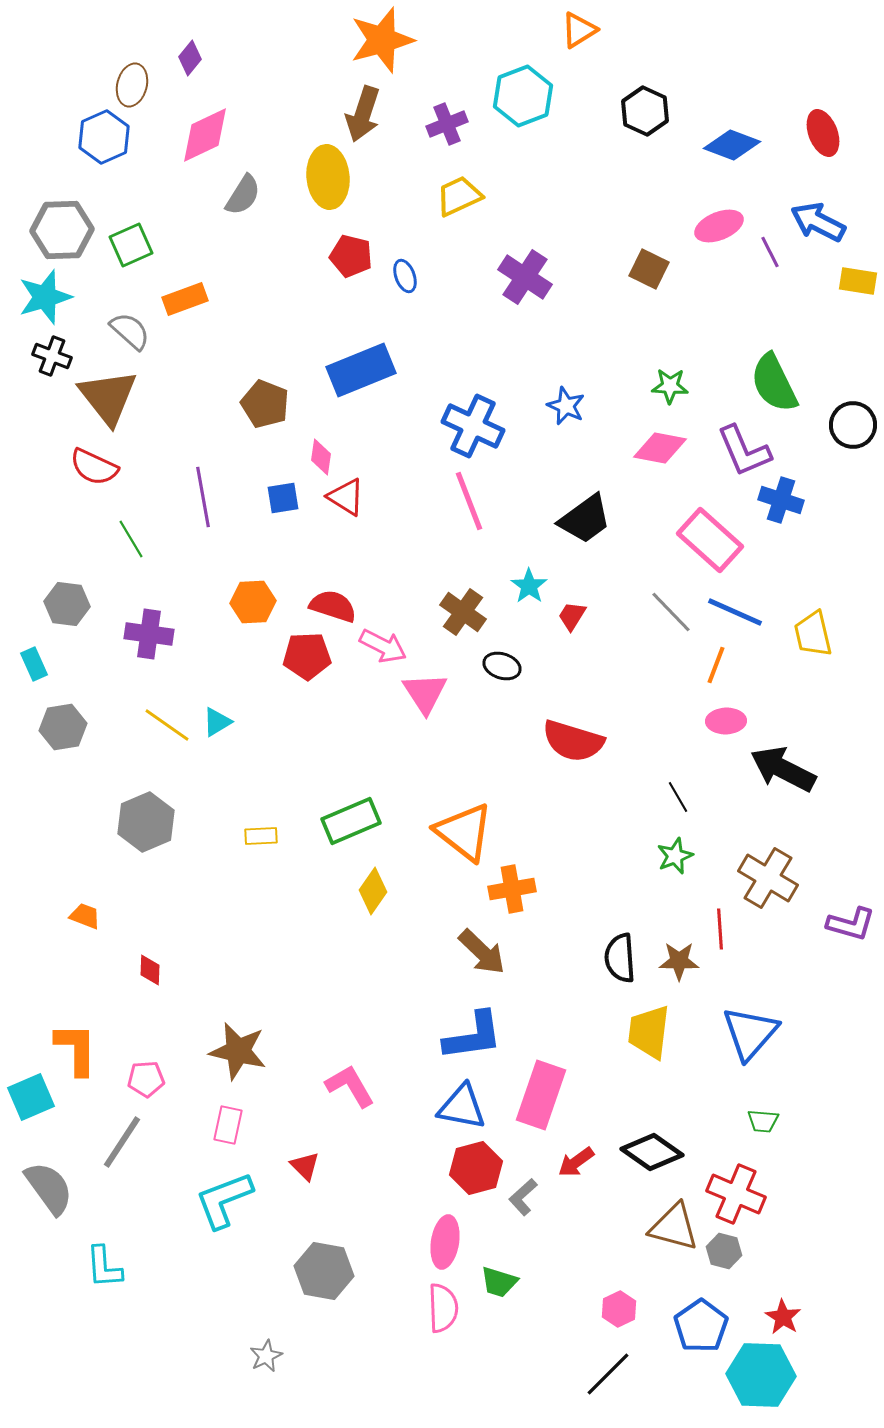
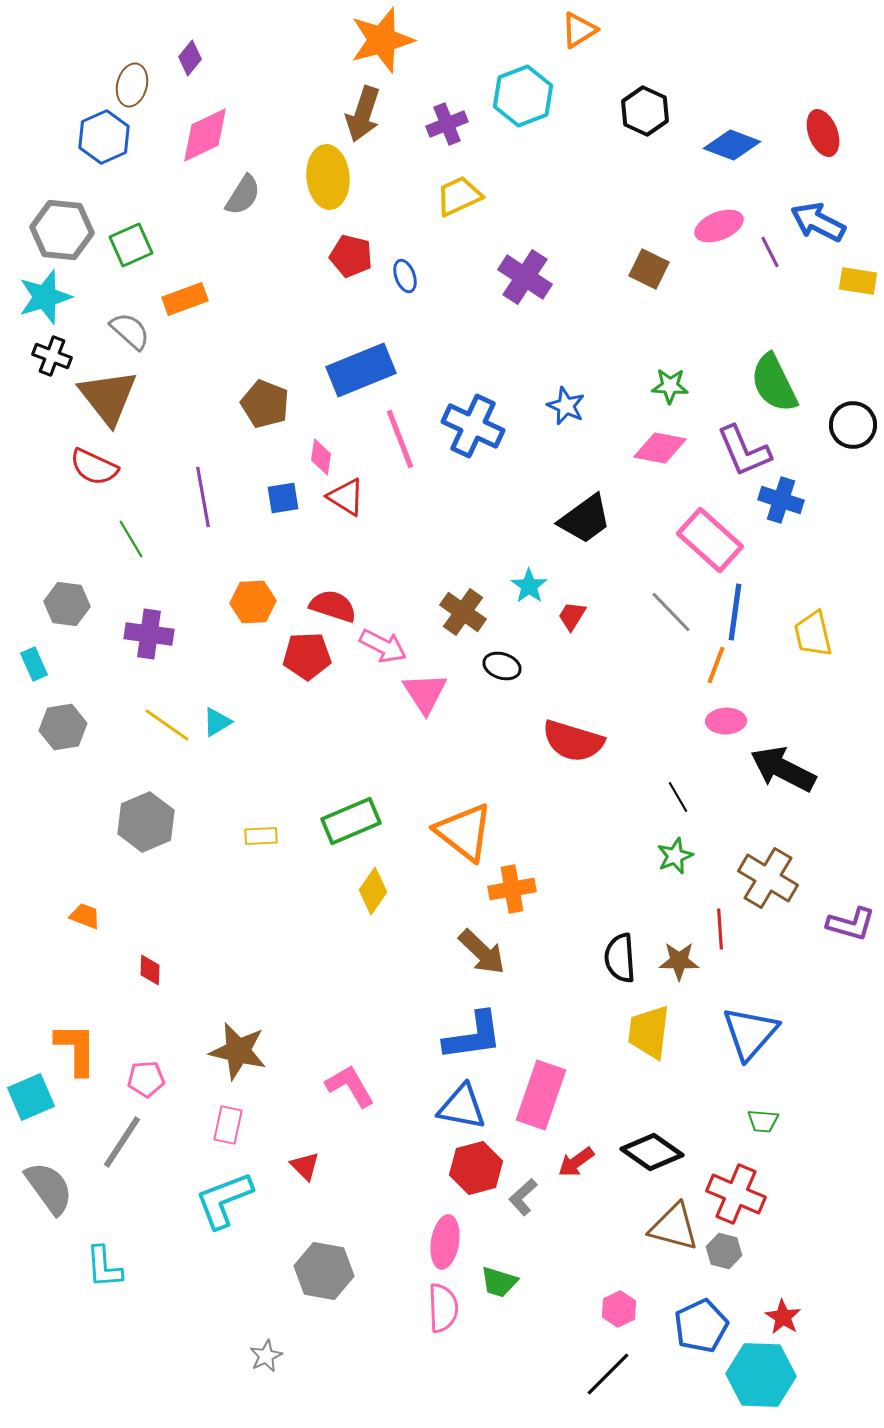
gray hexagon at (62, 230): rotated 8 degrees clockwise
pink line at (469, 501): moved 69 px left, 62 px up
blue line at (735, 612): rotated 74 degrees clockwise
blue pentagon at (701, 1326): rotated 10 degrees clockwise
